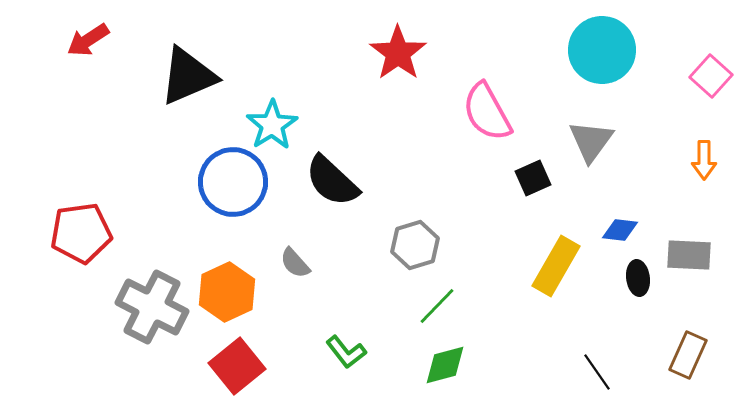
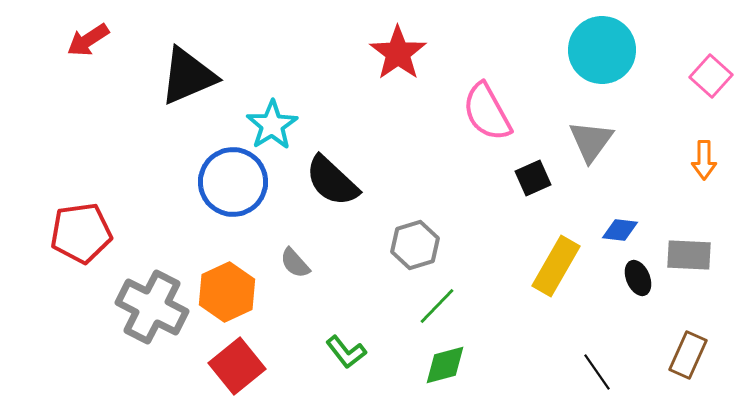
black ellipse: rotated 16 degrees counterclockwise
